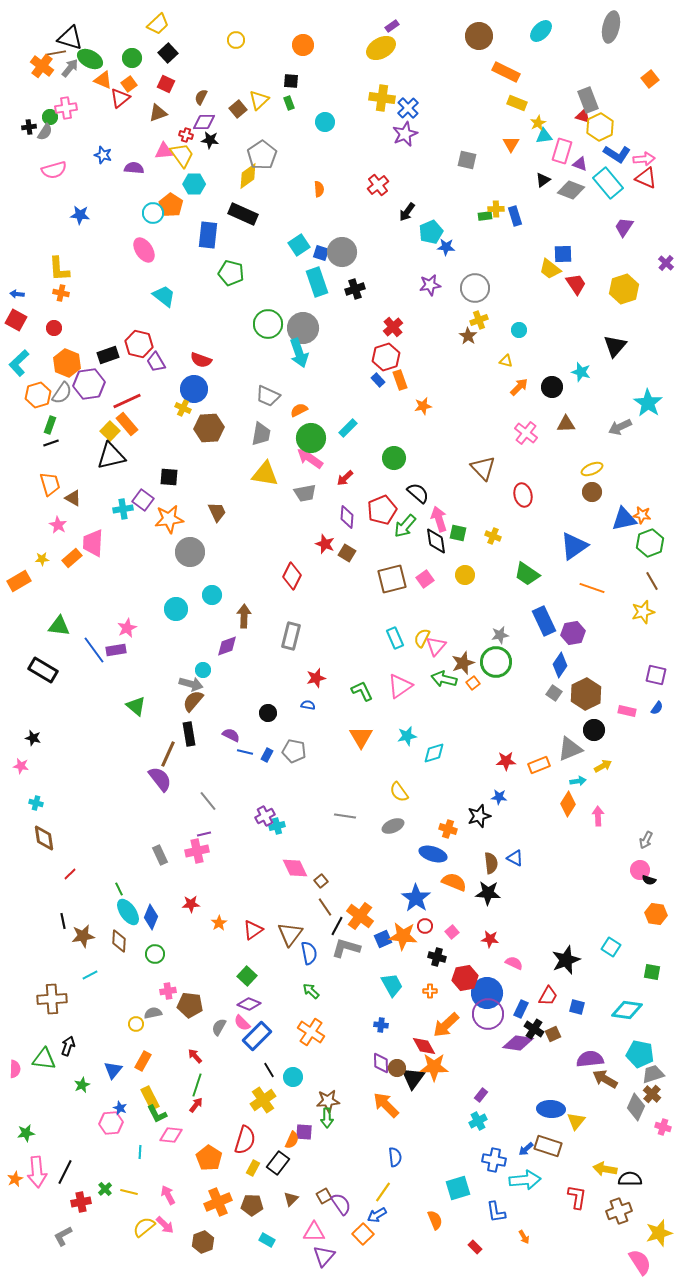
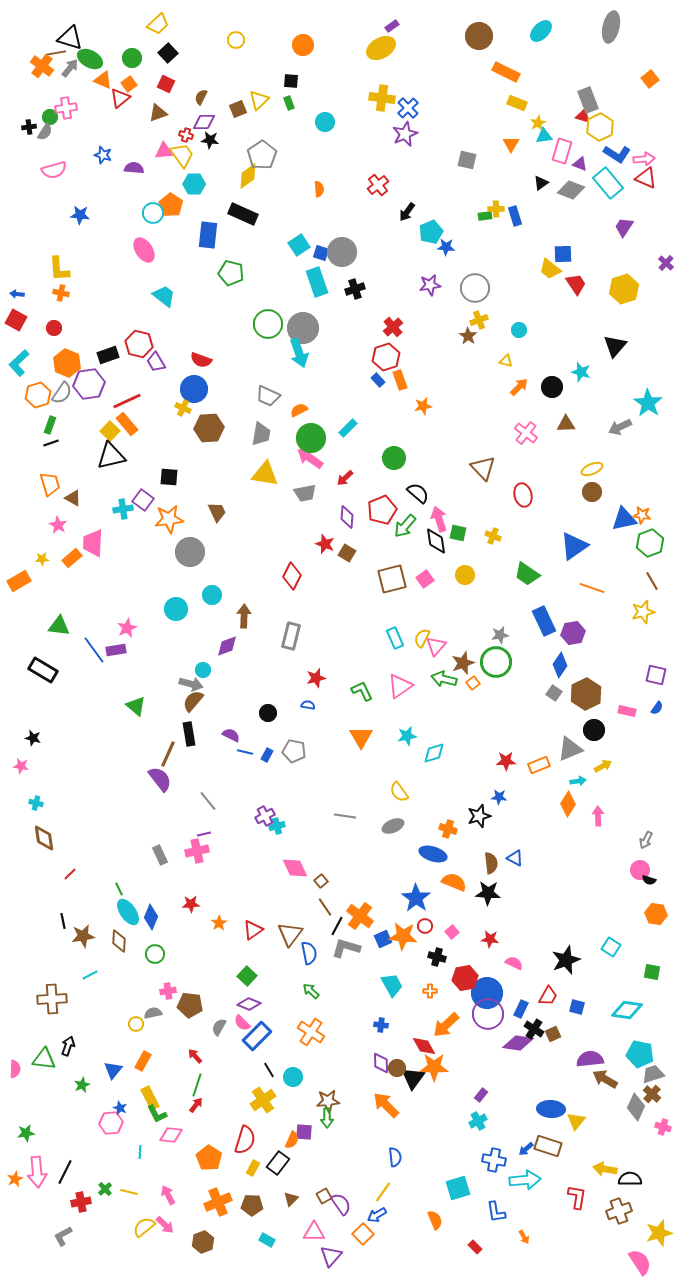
brown square at (238, 109): rotated 18 degrees clockwise
black triangle at (543, 180): moved 2 px left, 3 px down
purple triangle at (324, 1256): moved 7 px right
